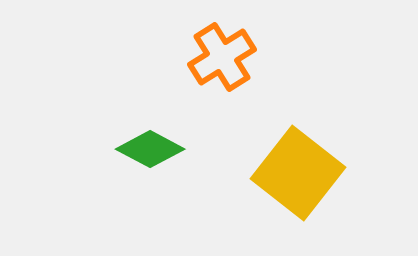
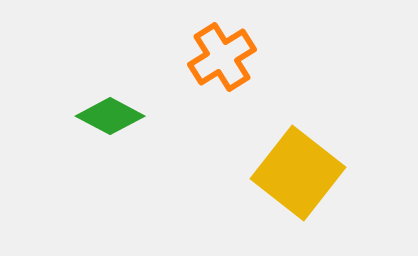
green diamond: moved 40 px left, 33 px up
